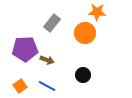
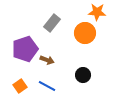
purple pentagon: rotated 15 degrees counterclockwise
